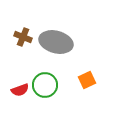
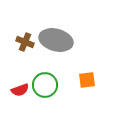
brown cross: moved 2 px right, 5 px down
gray ellipse: moved 2 px up
orange square: rotated 18 degrees clockwise
